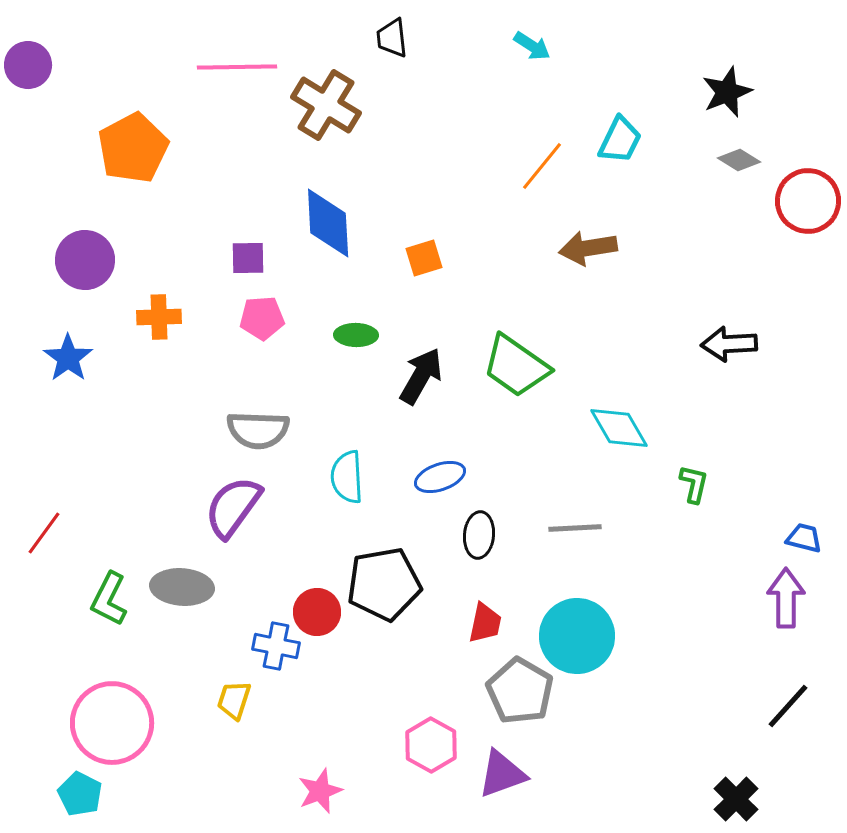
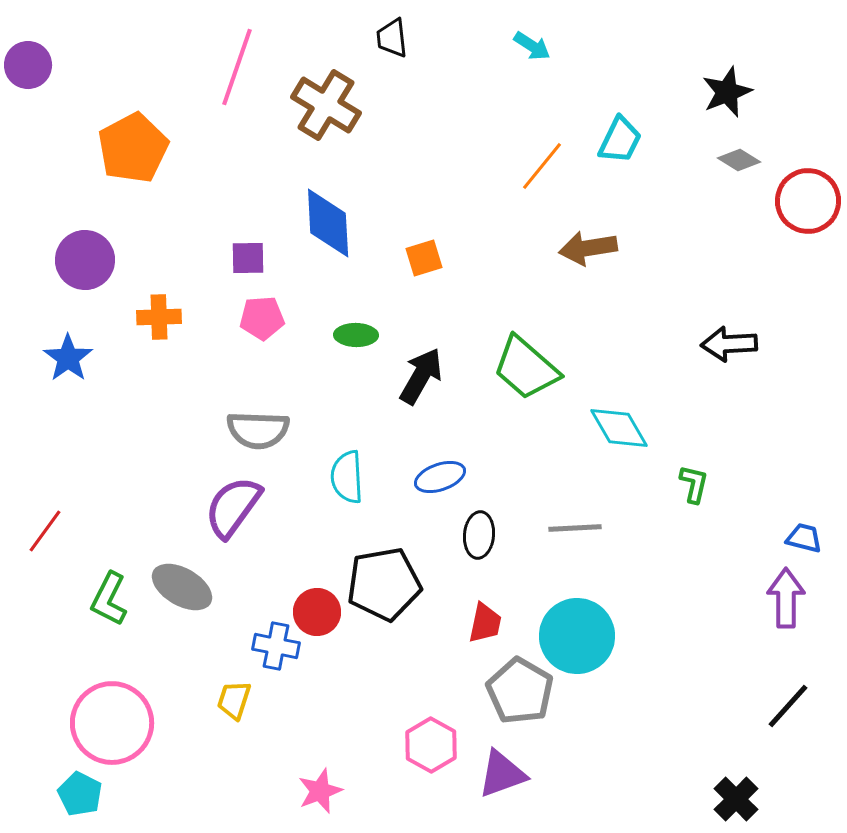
pink line at (237, 67): rotated 70 degrees counterclockwise
green trapezoid at (516, 366): moved 10 px right, 2 px down; rotated 6 degrees clockwise
red line at (44, 533): moved 1 px right, 2 px up
gray ellipse at (182, 587): rotated 26 degrees clockwise
